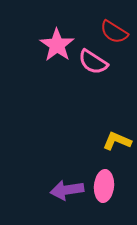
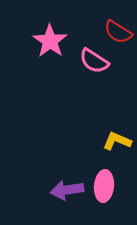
red semicircle: moved 4 px right
pink star: moved 7 px left, 4 px up
pink semicircle: moved 1 px right, 1 px up
